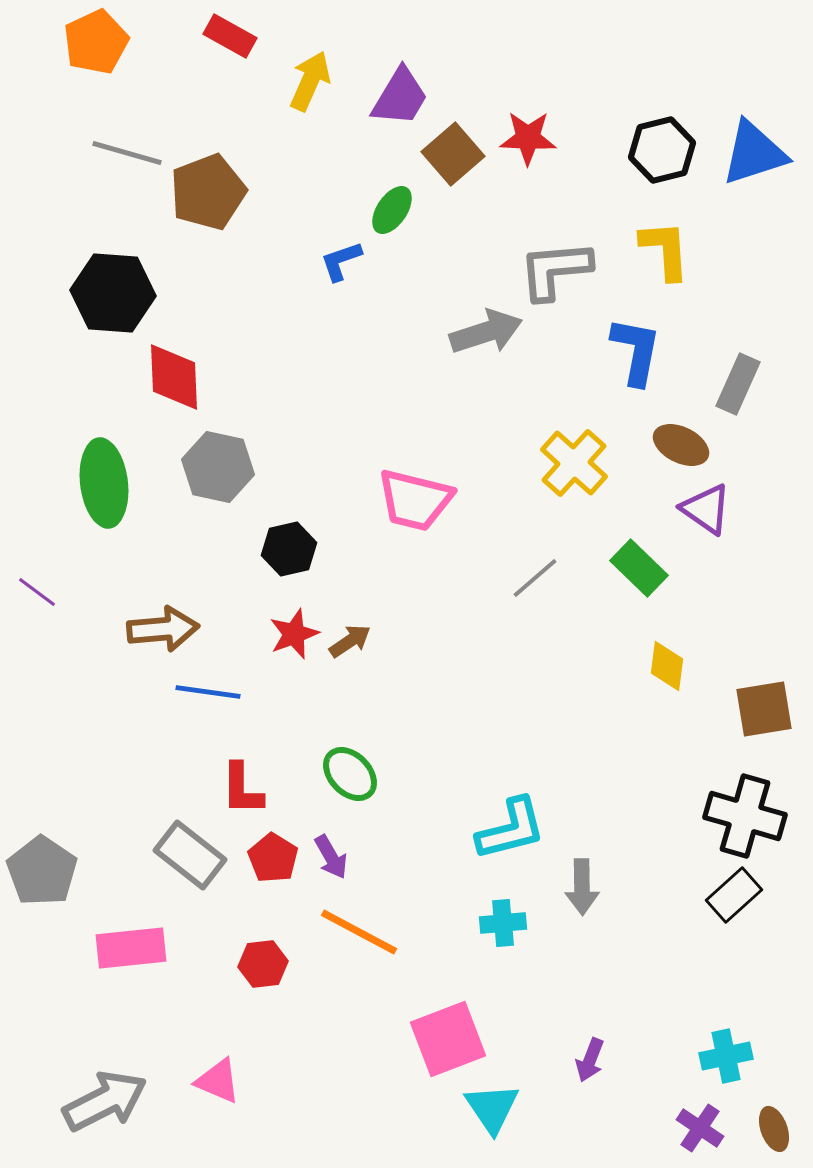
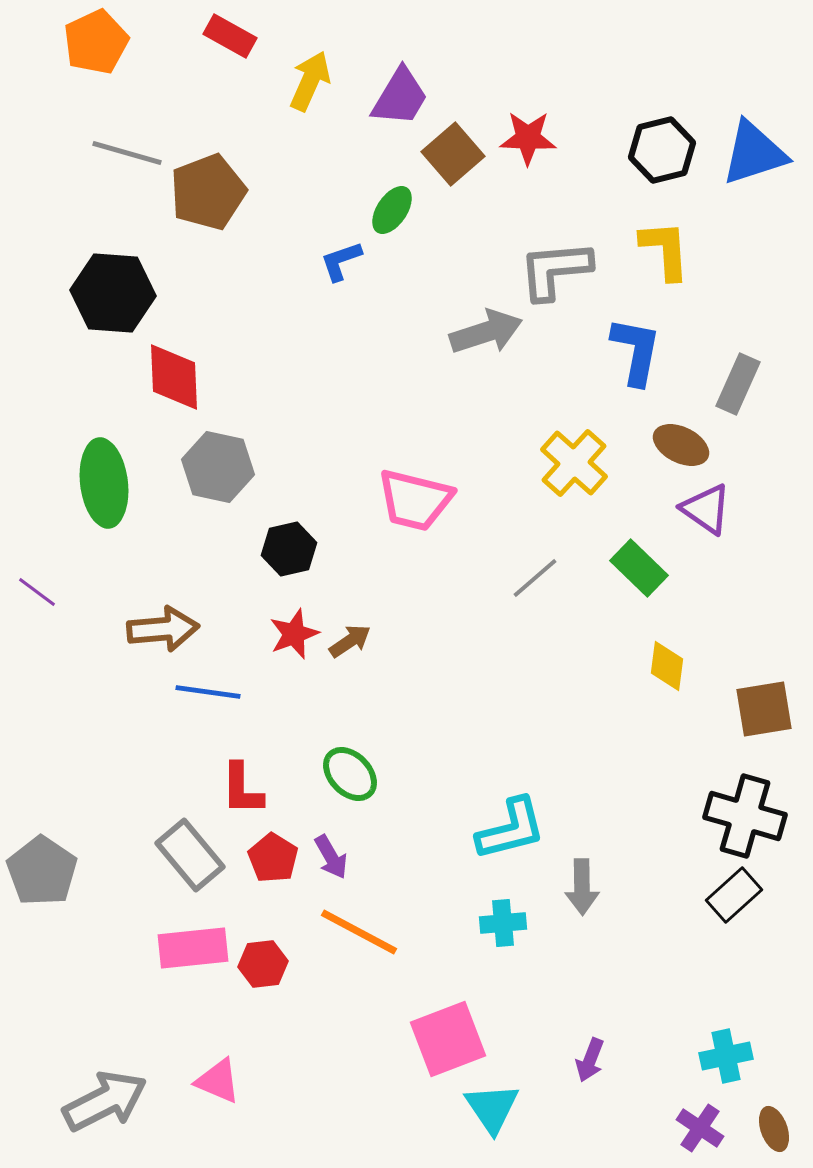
gray rectangle at (190, 855): rotated 12 degrees clockwise
pink rectangle at (131, 948): moved 62 px right
